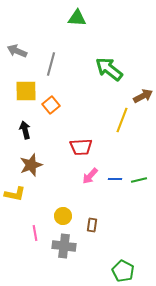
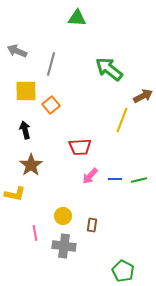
red trapezoid: moved 1 px left
brown star: rotated 15 degrees counterclockwise
